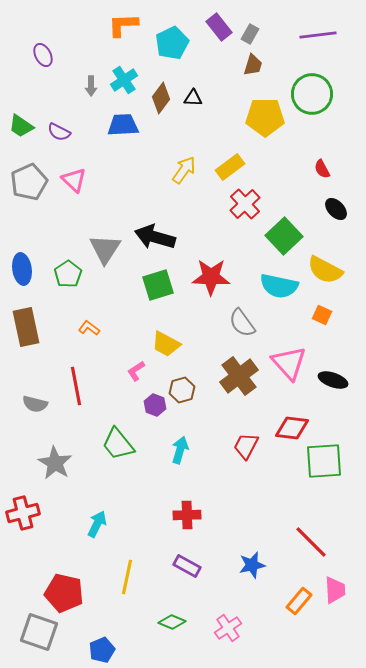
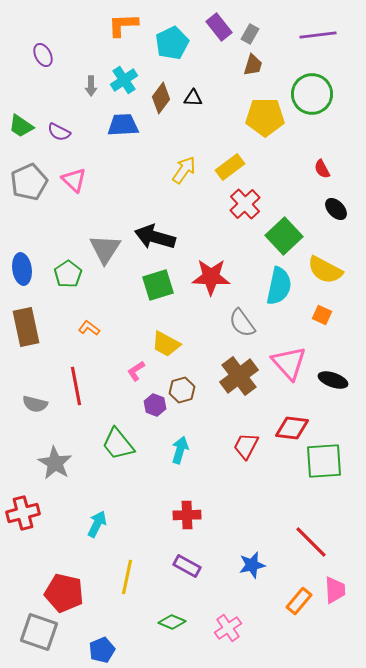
cyan semicircle at (279, 286): rotated 90 degrees counterclockwise
